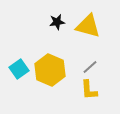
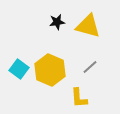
cyan square: rotated 18 degrees counterclockwise
yellow L-shape: moved 10 px left, 8 px down
